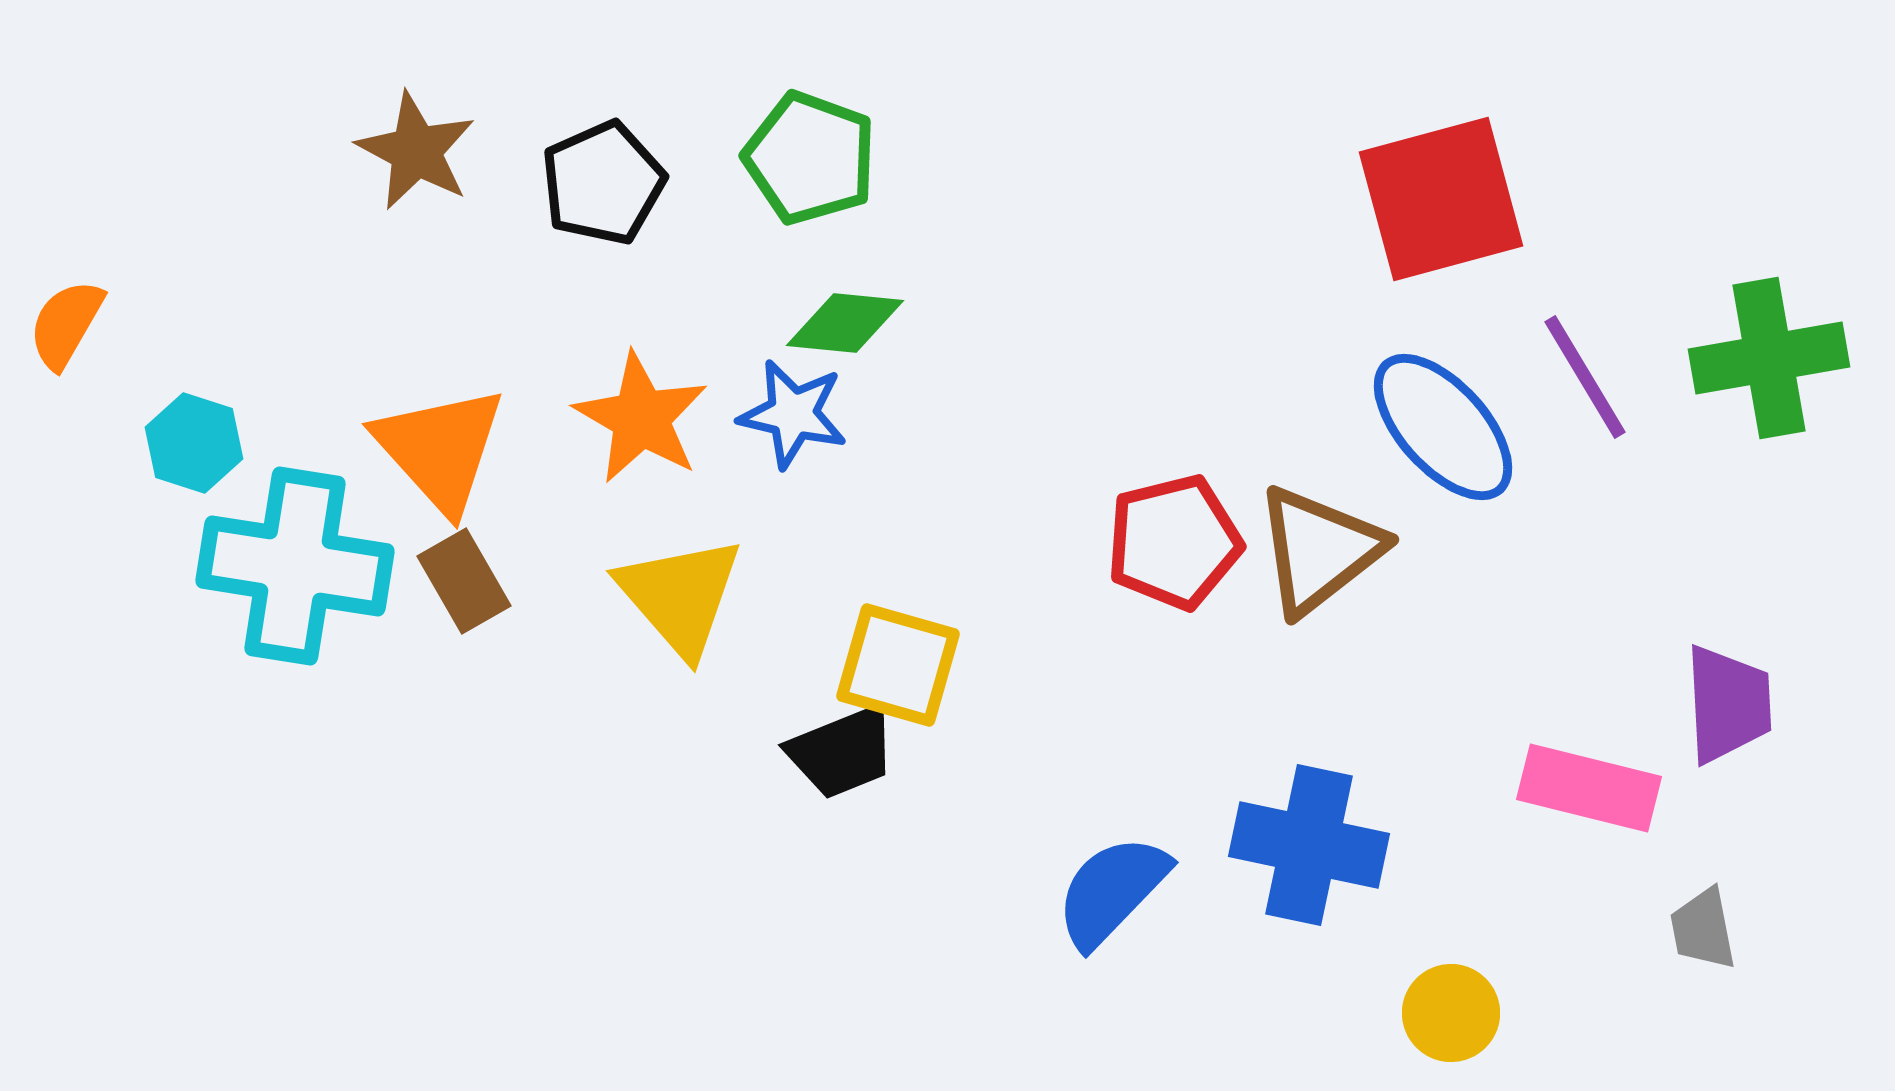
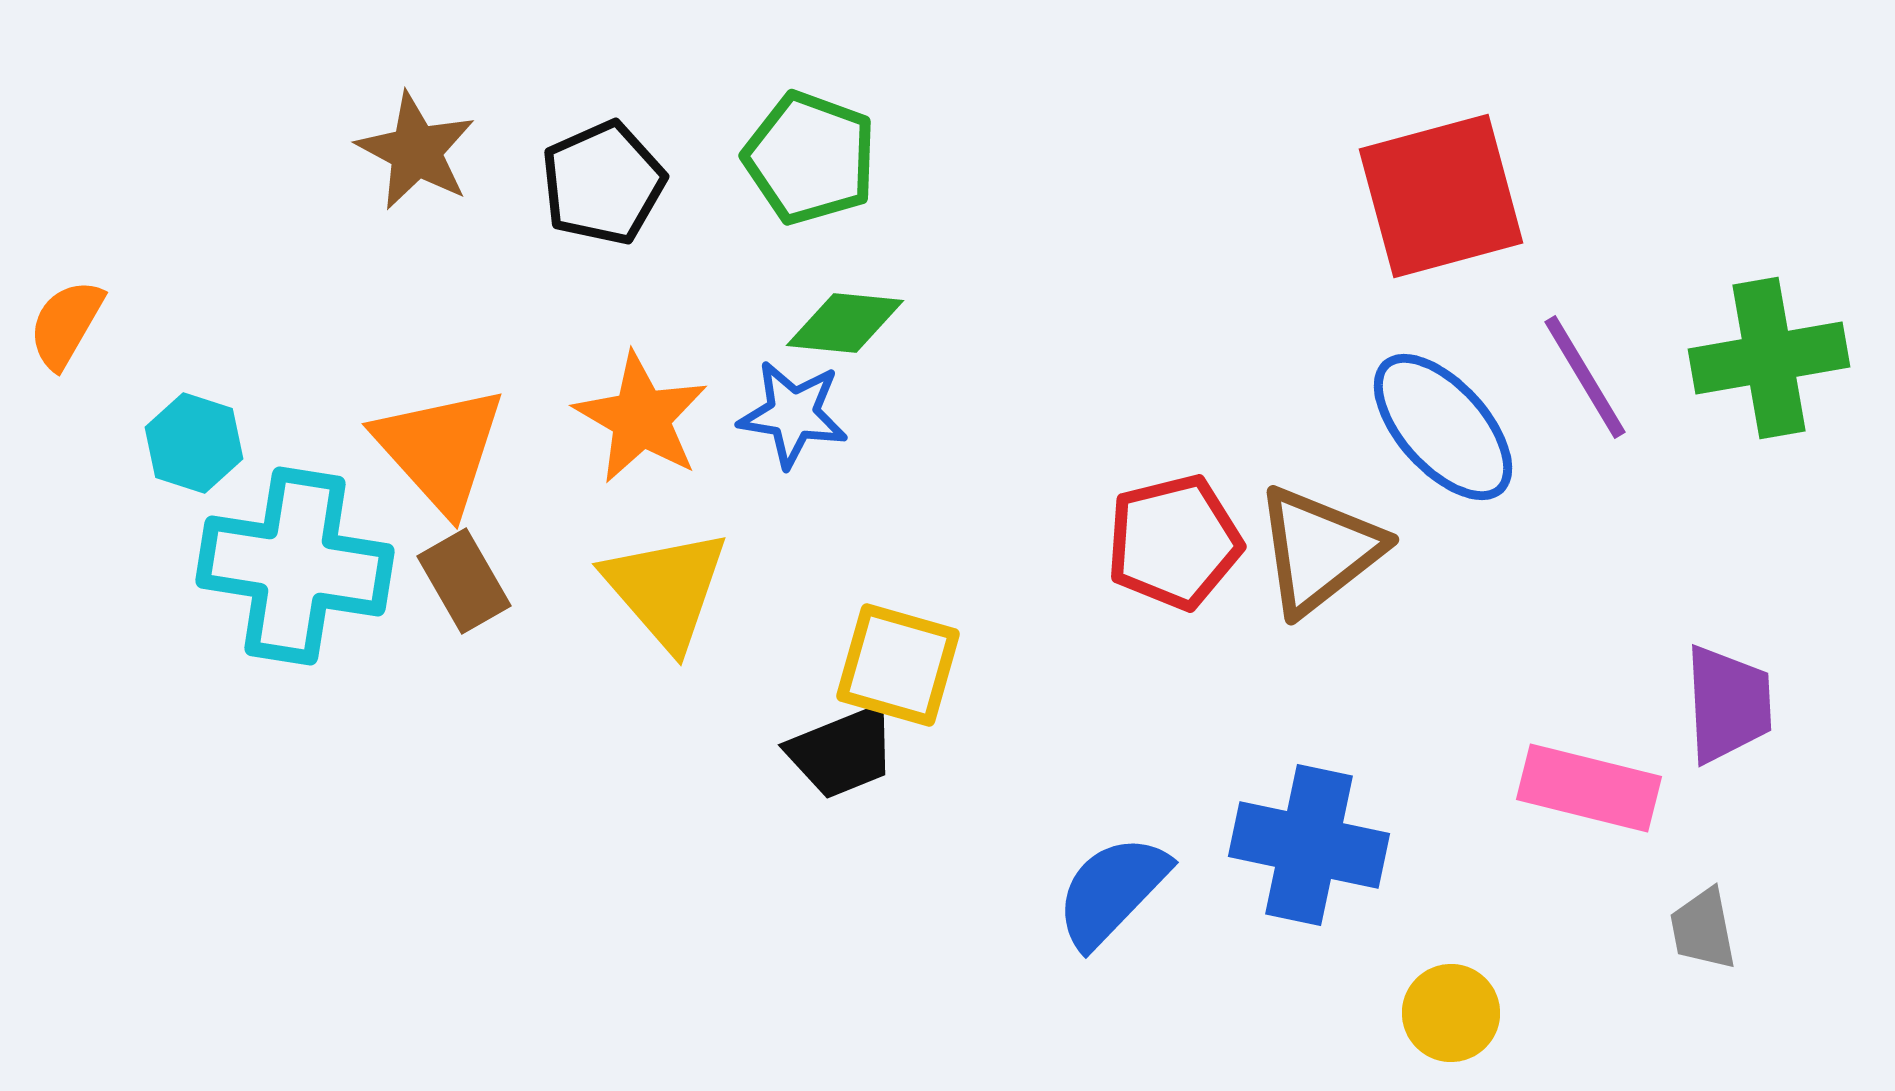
red square: moved 3 px up
blue star: rotated 4 degrees counterclockwise
yellow triangle: moved 14 px left, 7 px up
